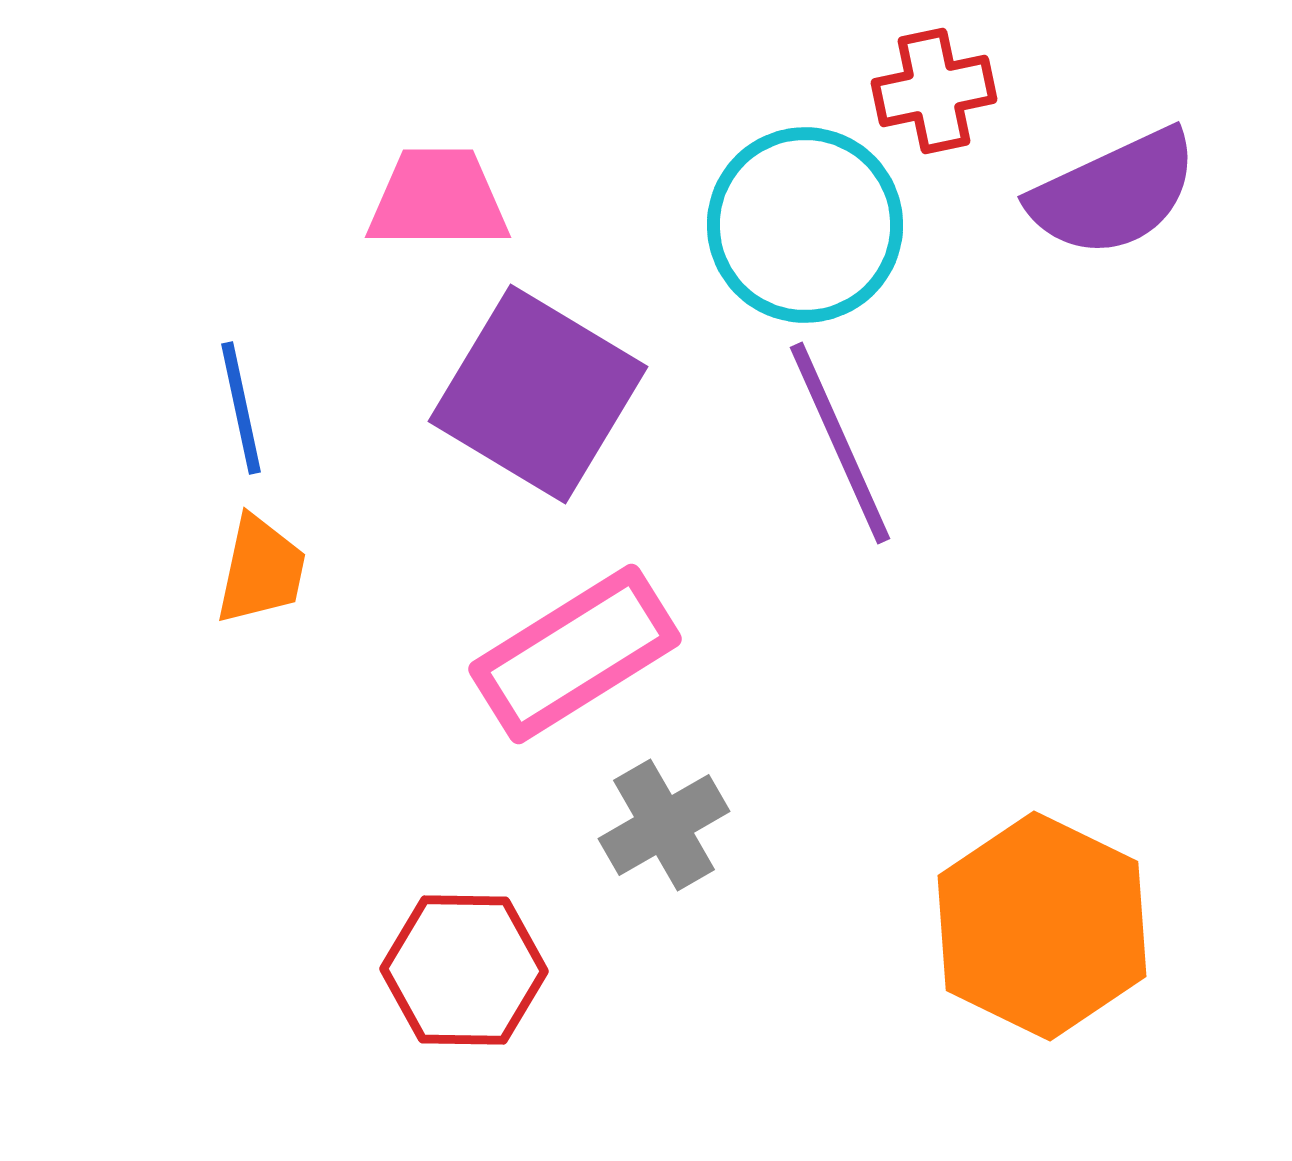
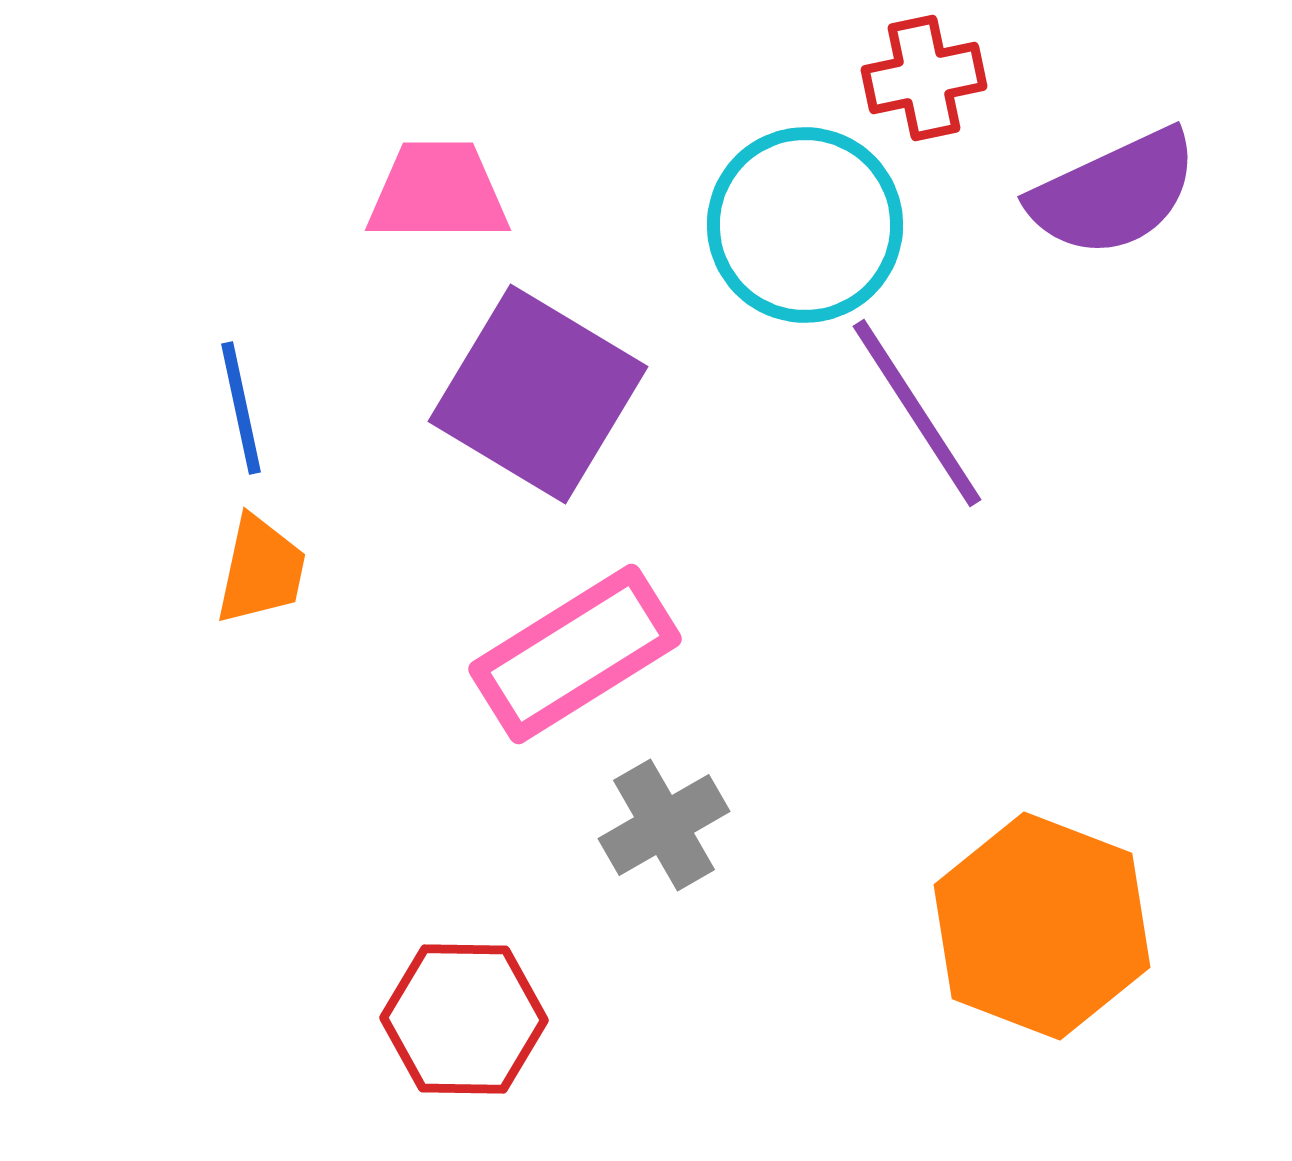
red cross: moved 10 px left, 13 px up
pink trapezoid: moved 7 px up
purple line: moved 77 px right, 30 px up; rotated 9 degrees counterclockwise
orange hexagon: rotated 5 degrees counterclockwise
red hexagon: moved 49 px down
